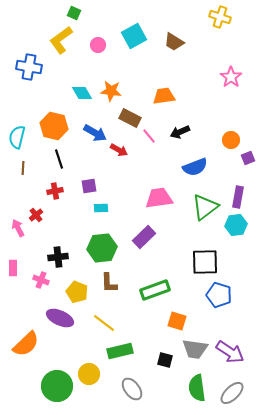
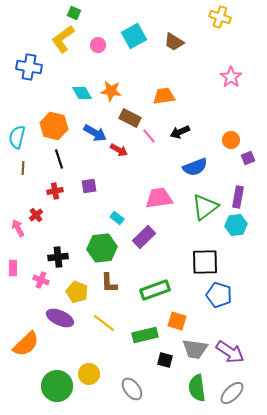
yellow L-shape at (61, 40): moved 2 px right, 1 px up
cyan rectangle at (101, 208): moved 16 px right, 10 px down; rotated 40 degrees clockwise
green rectangle at (120, 351): moved 25 px right, 16 px up
